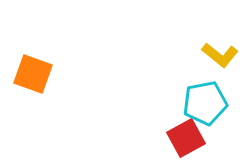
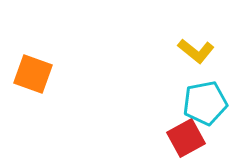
yellow L-shape: moved 24 px left, 4 px up
